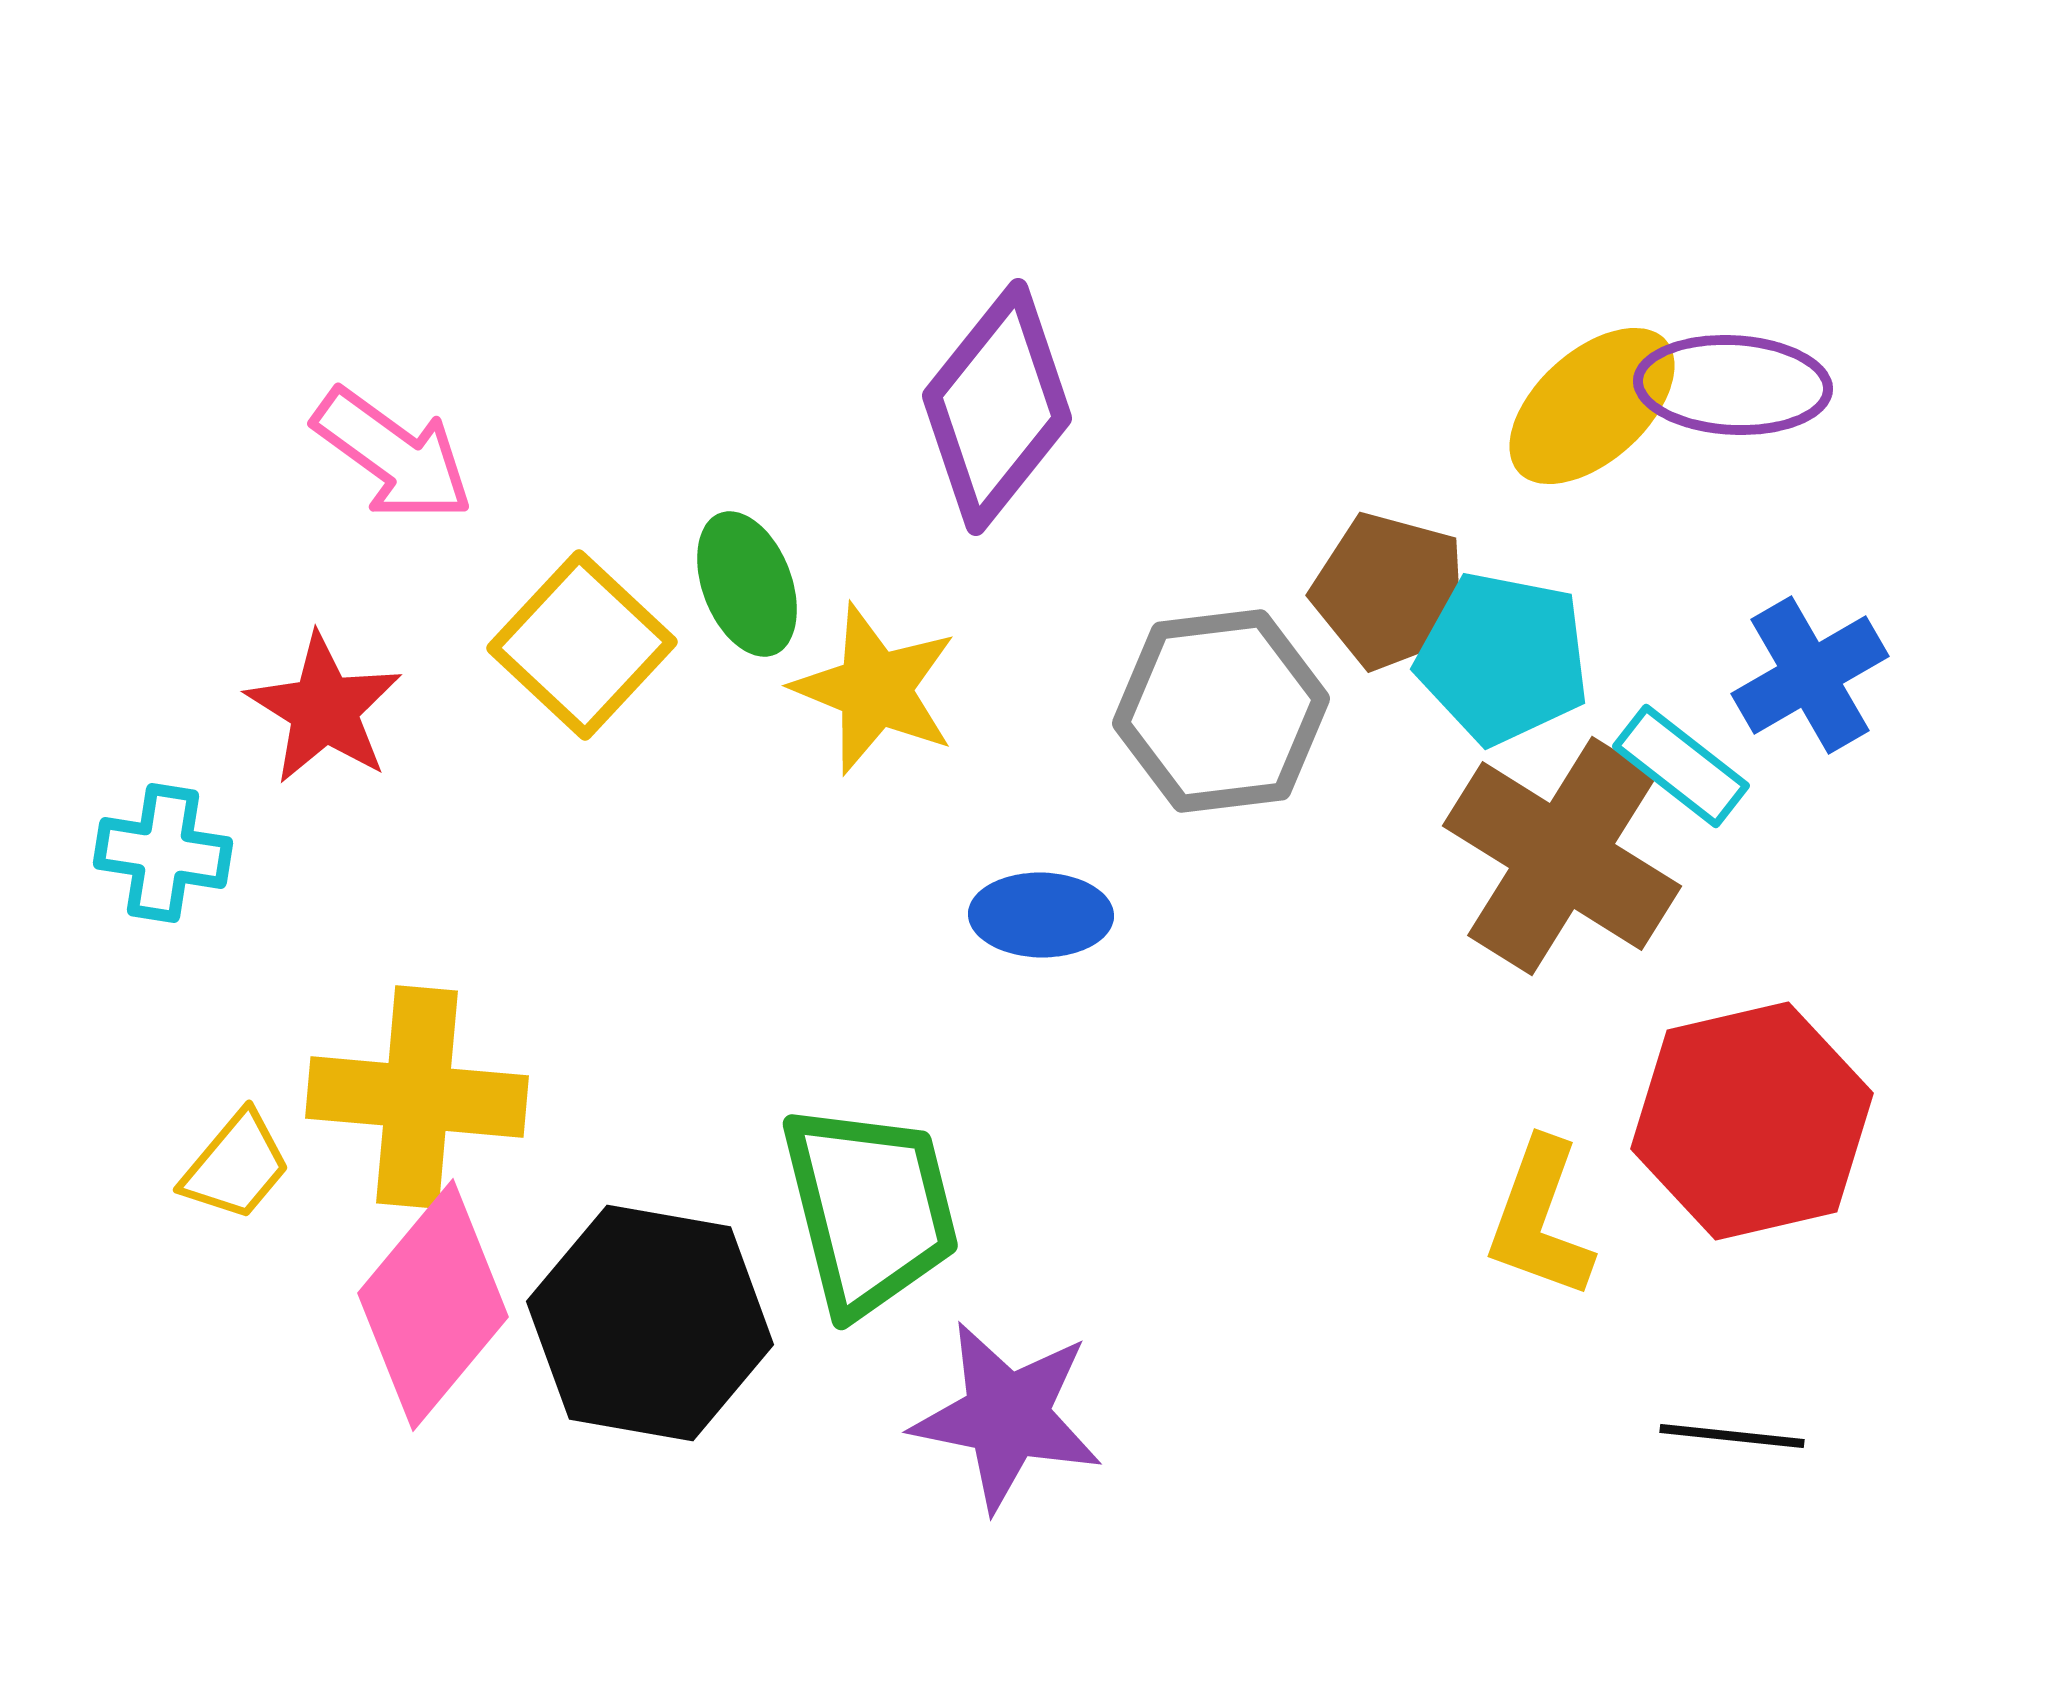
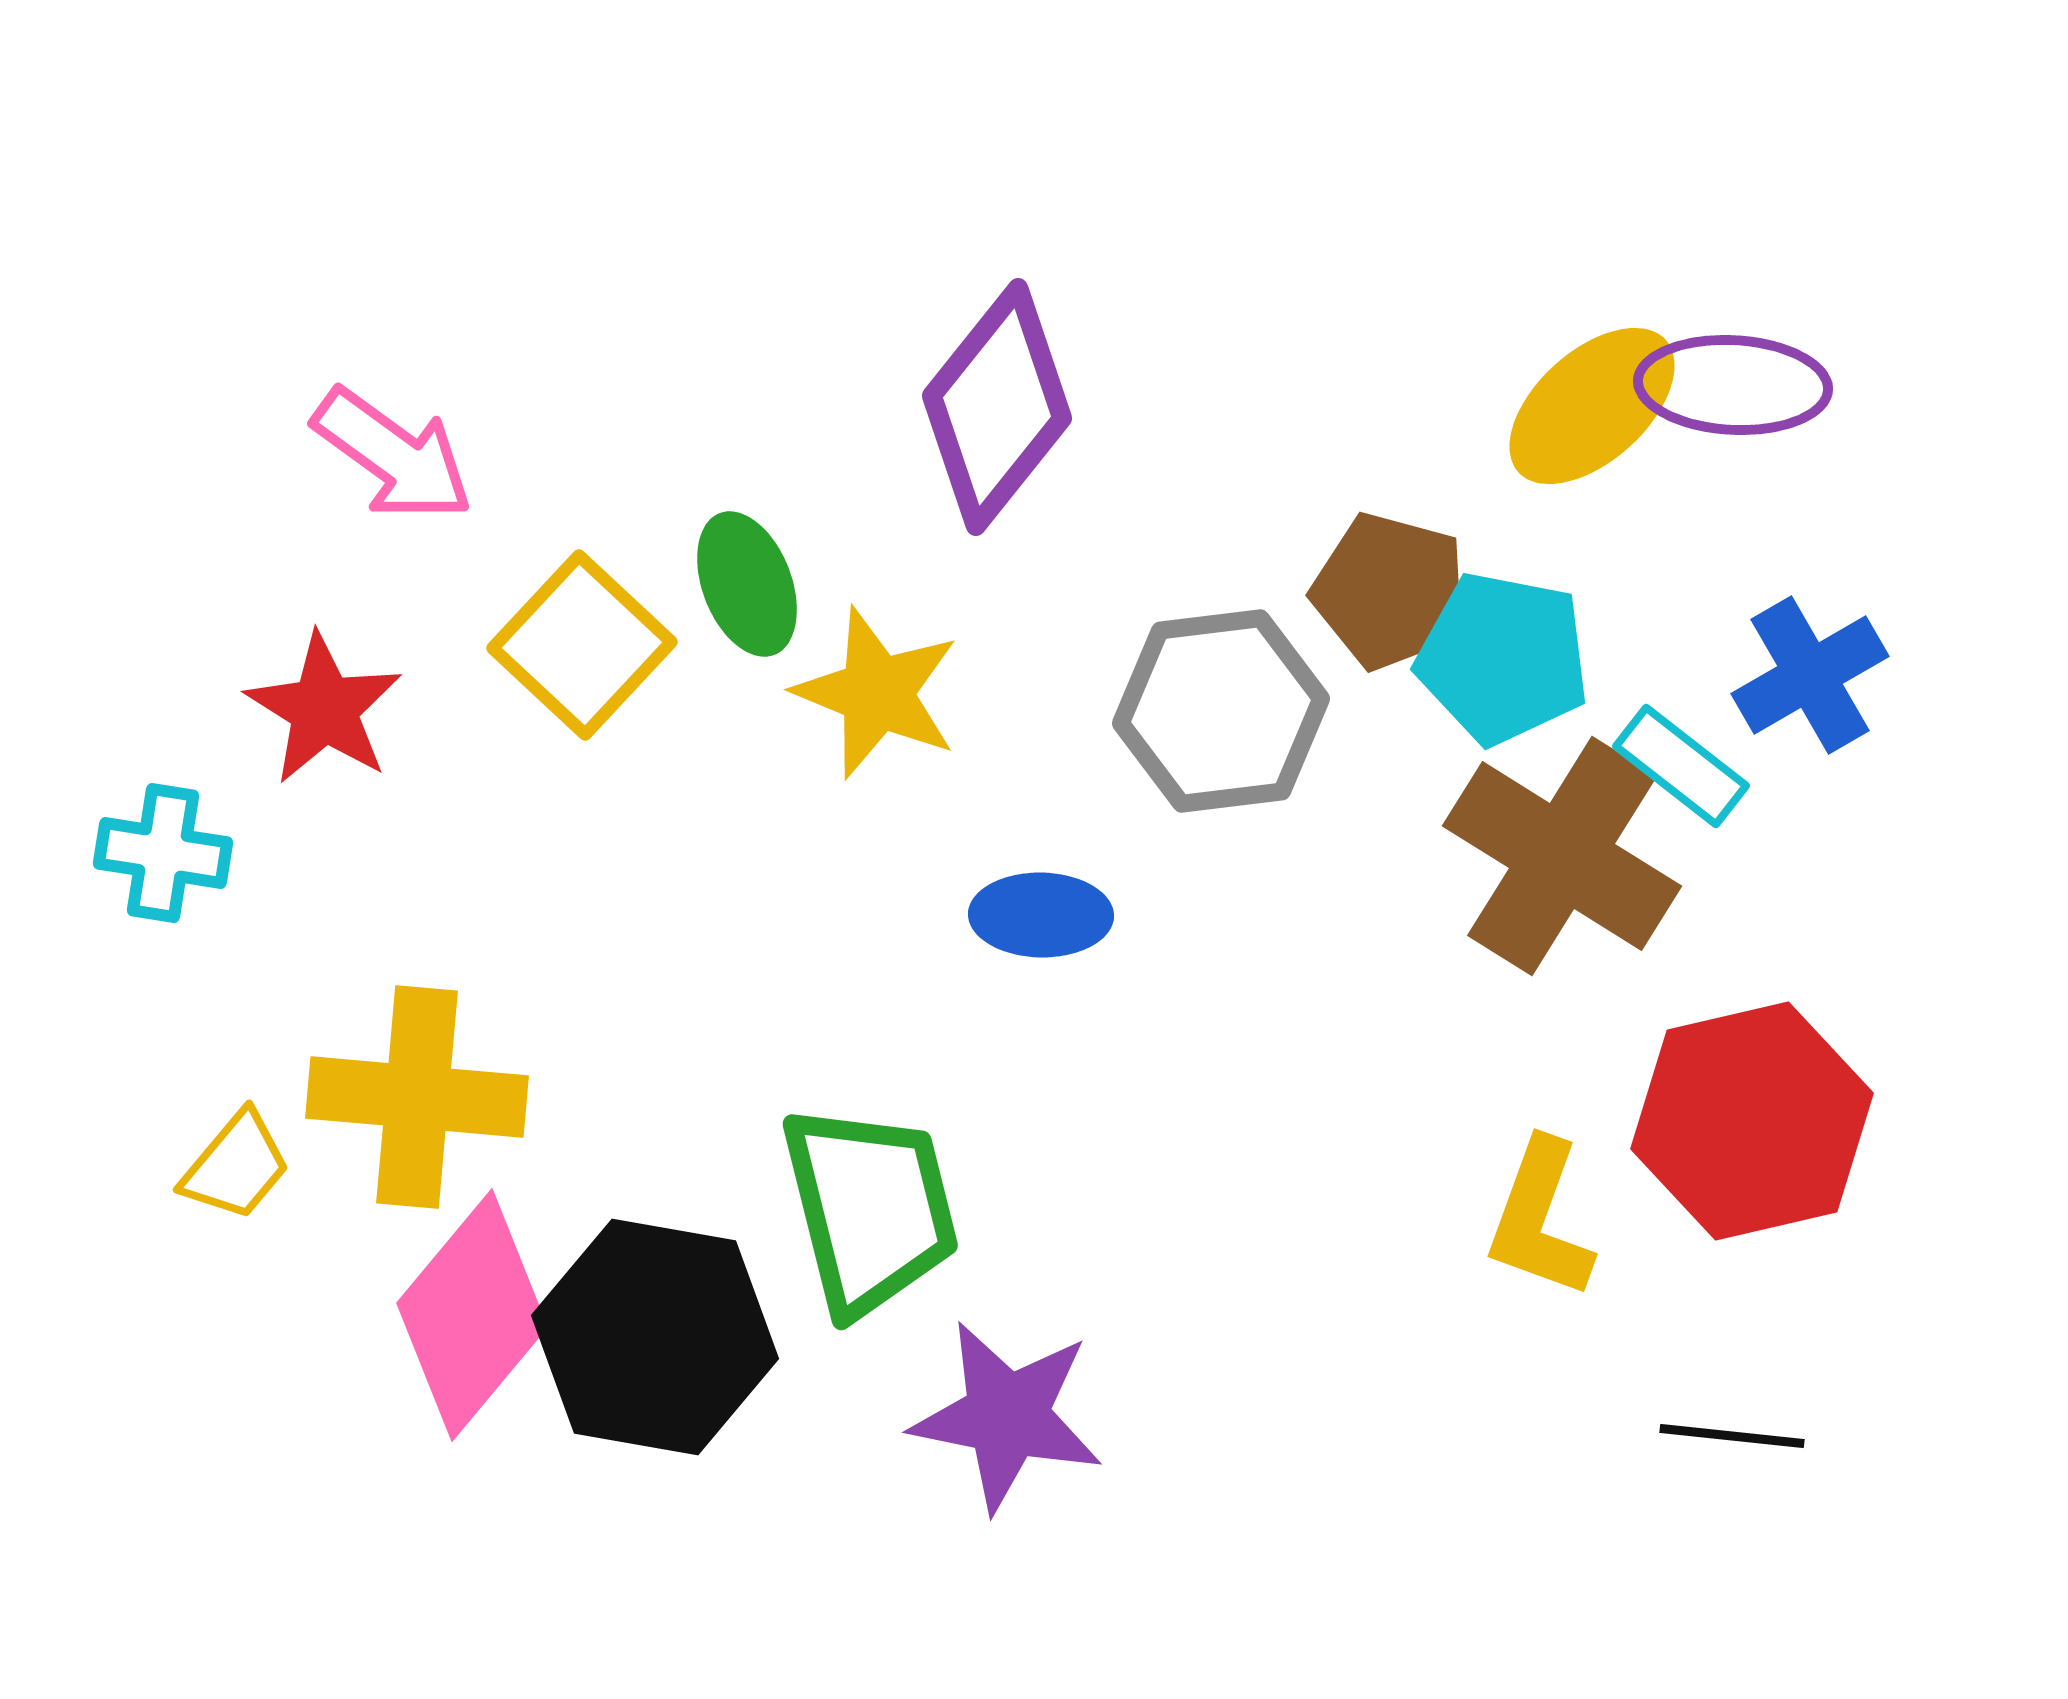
yellow star: moved 2 px right, 4 px down
pink diamond: moved 39 px right, 10 px down
black hexagon: moved 5 px right, 14 px down
